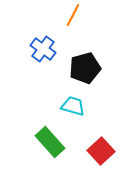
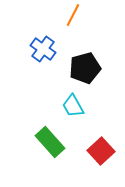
cyan trapezoid: rotated 135 degrees counterclockwise
